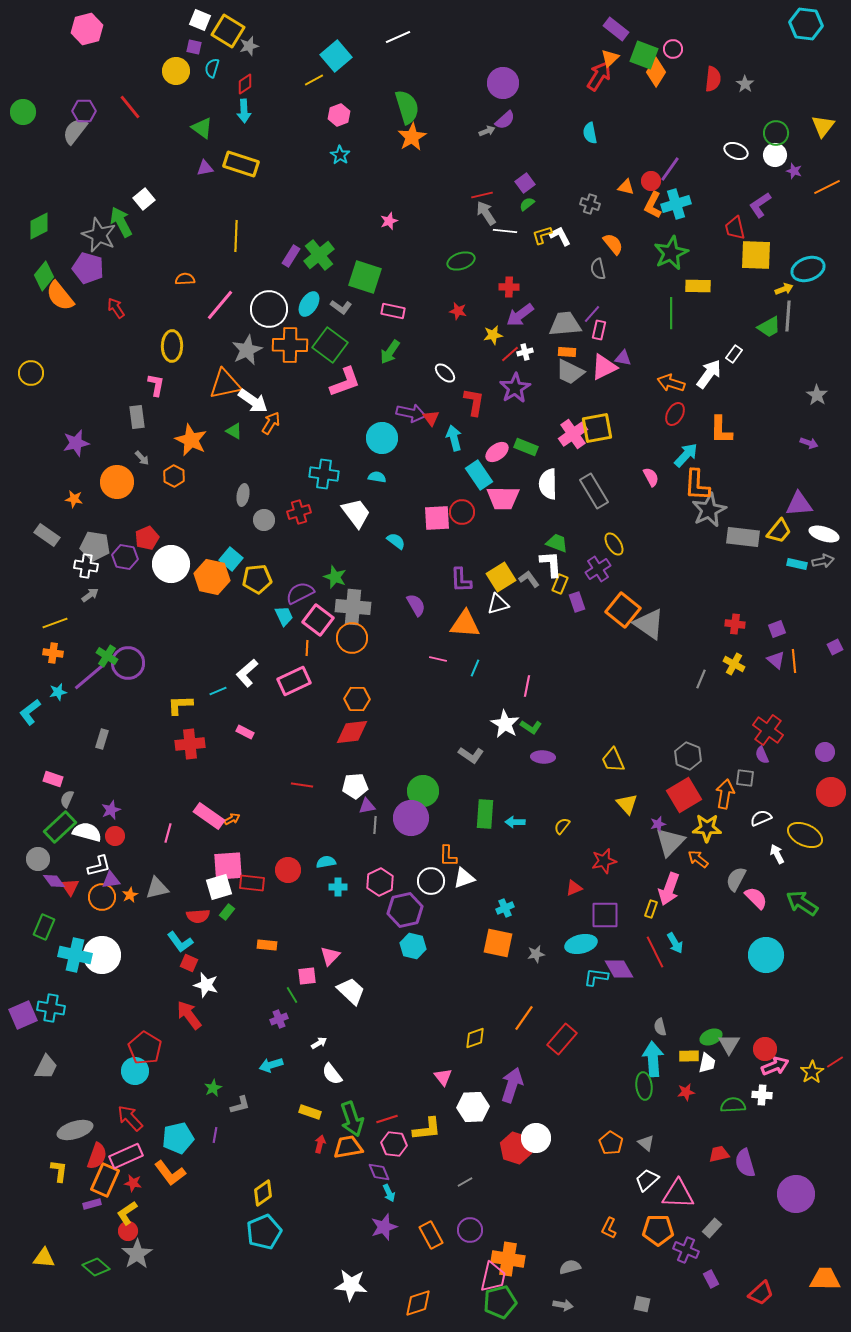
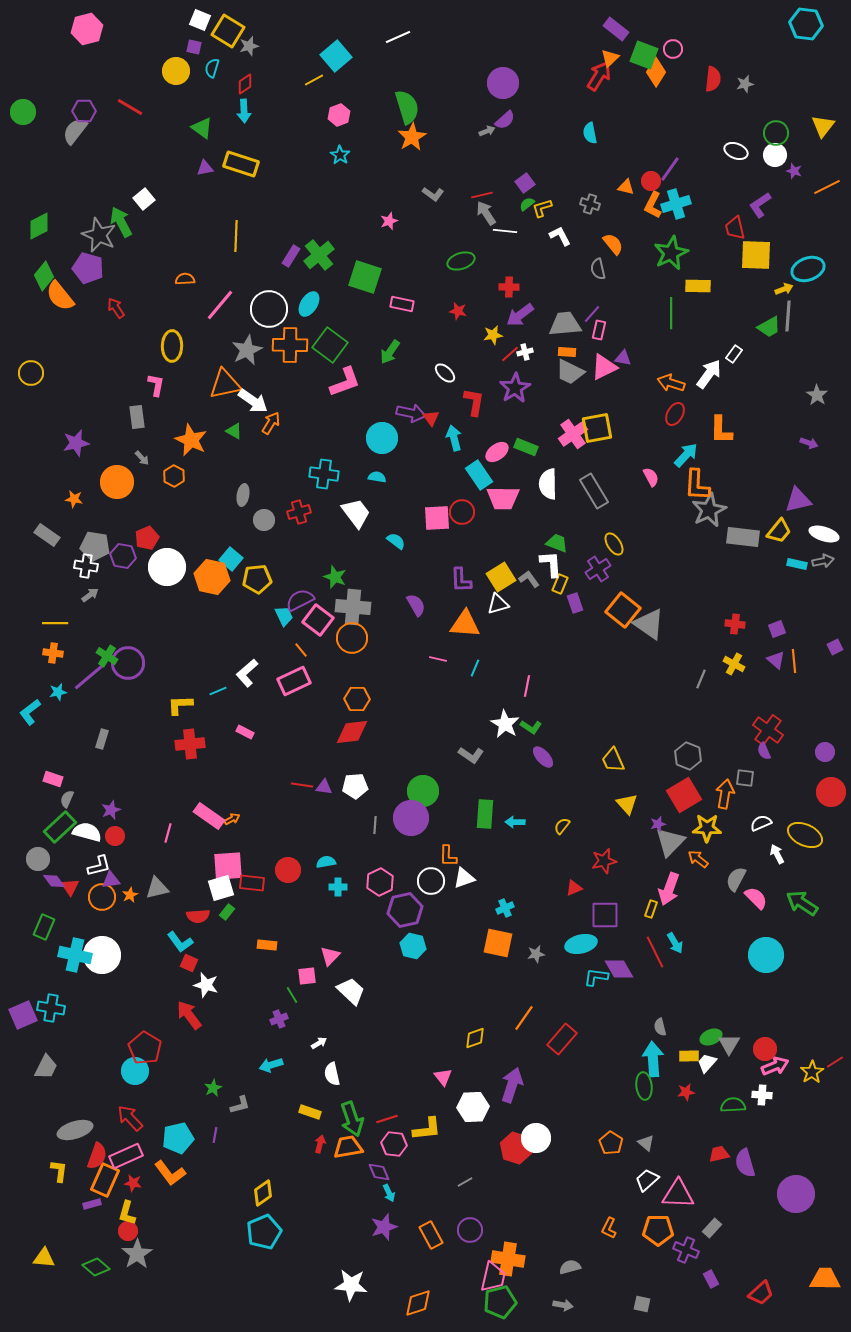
gray star at (745, 84): rotated 24 degrees clockwise
red line at (130, 107): rotated 20 degrees counterclockwise
yellow L-shape at (542, 235): moved 27 px up
gray L-shape at (341, 307): moved 92 px right, 113 px up
pink rectangle at (393, 311): moved 9 px right, 7 px up
purple triangle at (799, 504): moved 1 px left, 4 px up; rotated 8 degrees counterclockwise
purple hexagon at (125, 557): moved 2 px left, 1 px up
white circle at (171, 564): moved 4 px left, 3 px down
purple semicircle at (300, 593): moved 7 px down
purple rectangle at (577, 602): moved 2 px left, 1 px down
yellow line at (55, 623): rotated 20 degrees clockwise
orange line at (307, 648): moved 6 px left, 2 px down; rotated 42 degrees counterclockwise
purple semicircle at (762, 755): moved 2 px right, 4 px up
purple ellipse at (543, 757): rotated 45 degrees clockwise
purple triangle at (367, 806): moved 43 px left, 19 px up; rotated 18 degrees clockwise
white semicircle at (761, 818): moved 5 px down
white square at (219, 887): moved 2 px right, 1 px down
white trapezoid at (707, 1063): rotated 150 degrees counterclockwise
white semicircle at (332, 1074): rotated 25 degrees clockwise
yellow L-shape at (127, 1213): rotated 40 degrees counterclockwise
